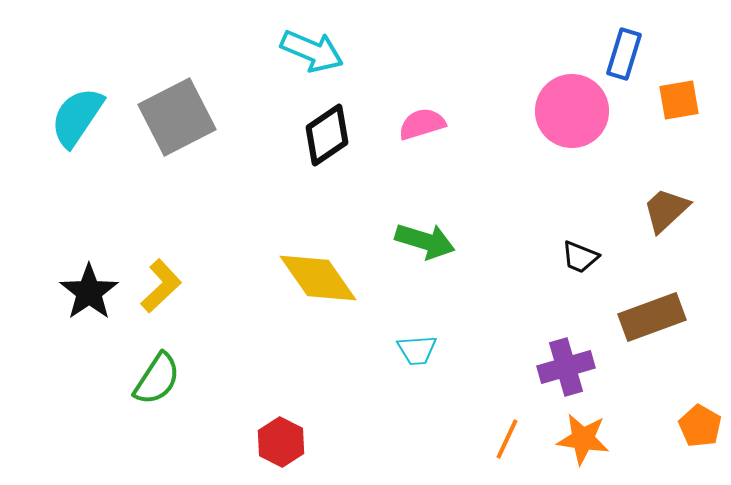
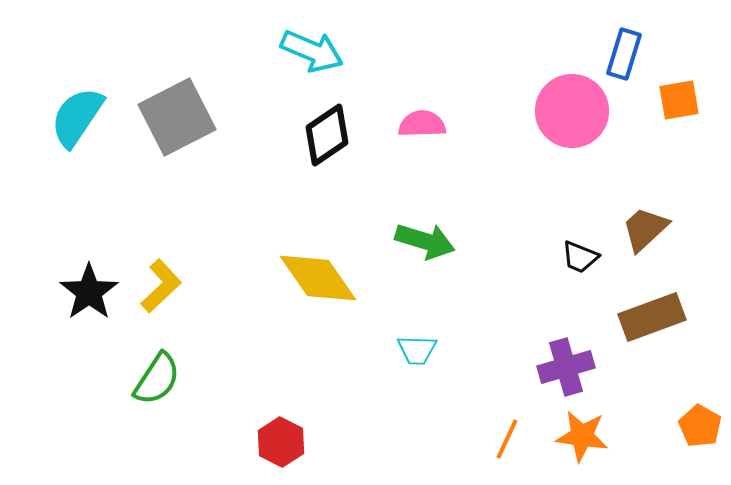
pink semicircle: rotated 15 degrees clockwise
brown trapezoid: moved 21 px left, 19 px down
cyan trapezoid: rotated 6 degrees clockwise
orange star: moved 1 px left, 3 px up
